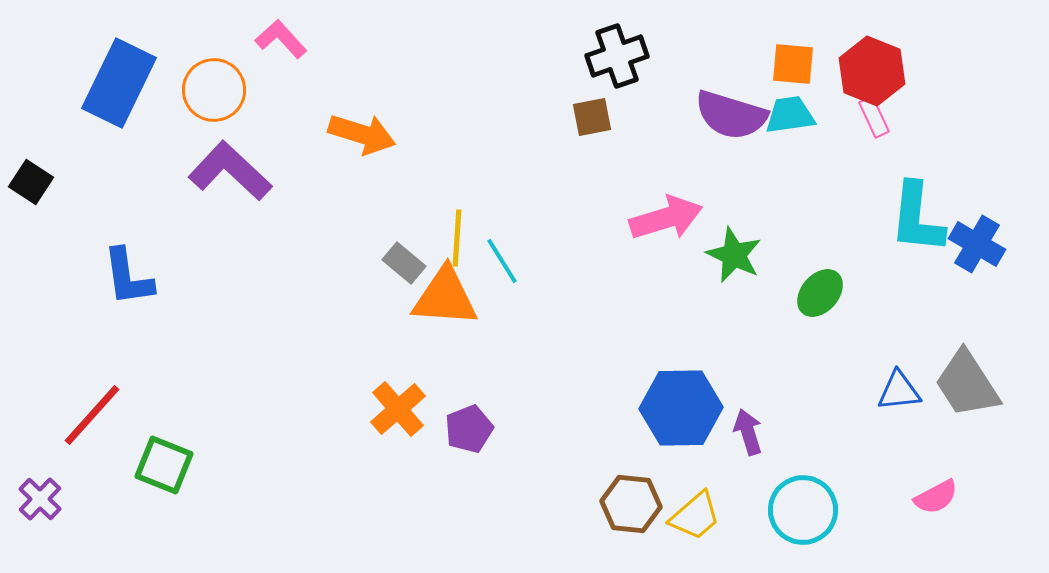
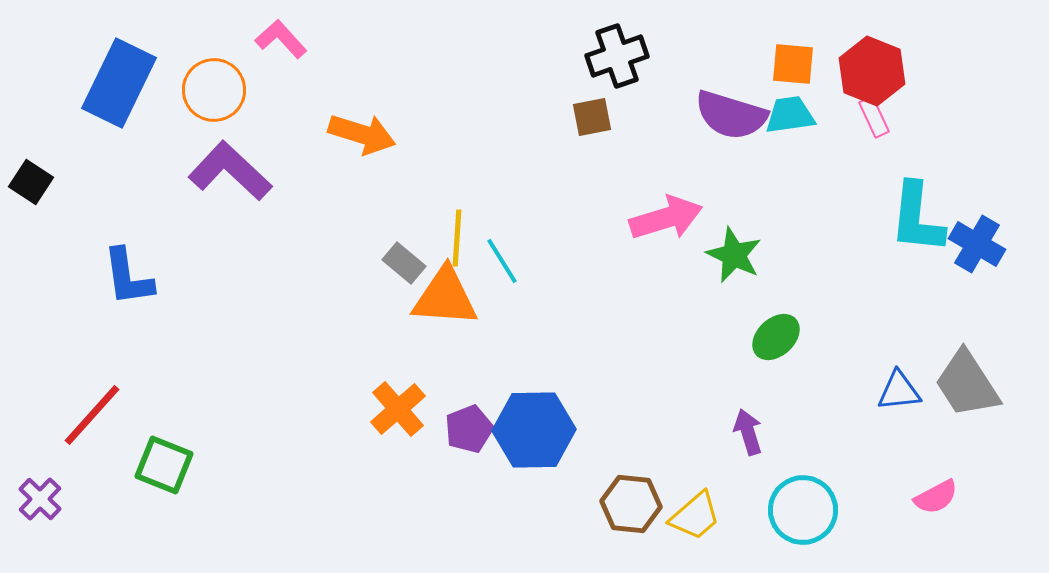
green ellipse: moved 44 px left, 44 px down; rotated 6 degrees clockwise
blue hexagon: moved 147 px left, 22 px down
